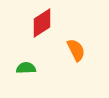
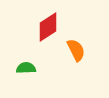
red diamond: moved 6 px right, 4 px down
